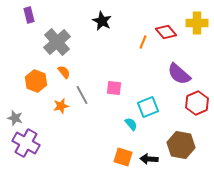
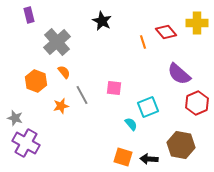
orange line: rotated 40 degrees counterclockwise
